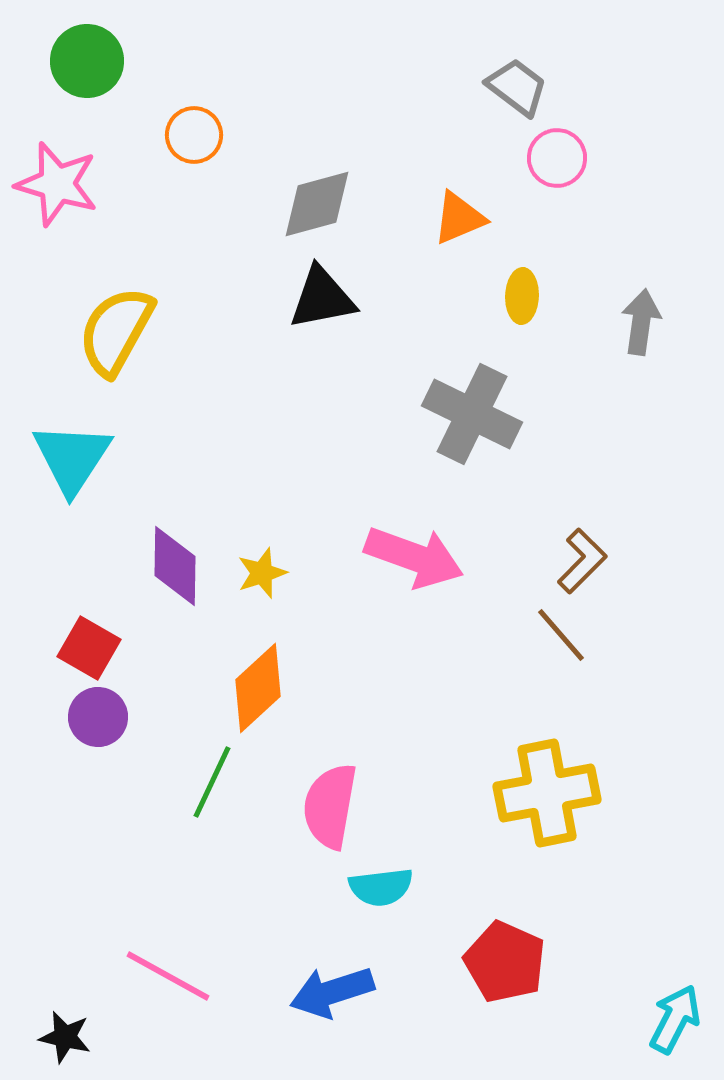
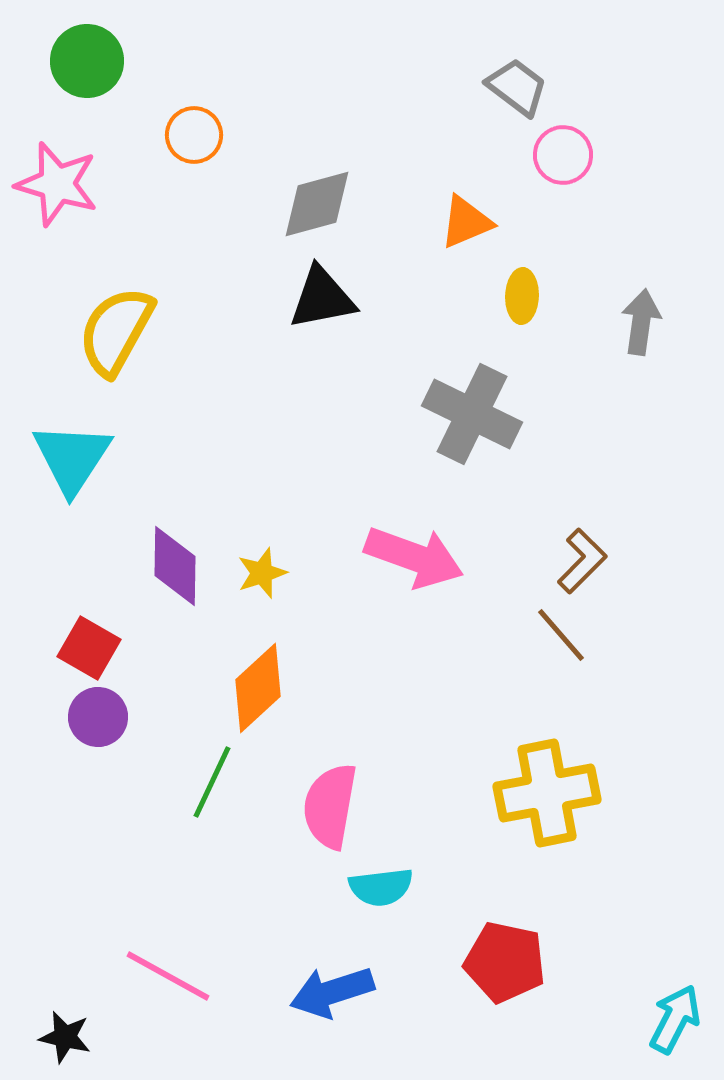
pink circle: moved 6 px right, 3 px up
orange triangle: moved 7 px right, 4 px down
red pentagon: rotated 12 degrees counterclockwise
